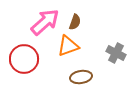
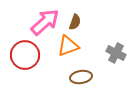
red circle: moved 1 px right, 4 px up
